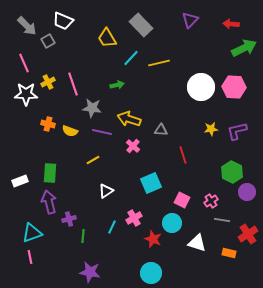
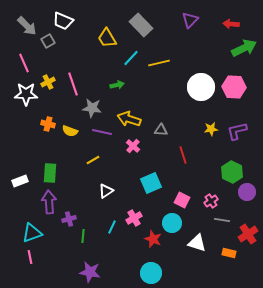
purple arrow at (49, 202): rotated 10 degrees clockwise
